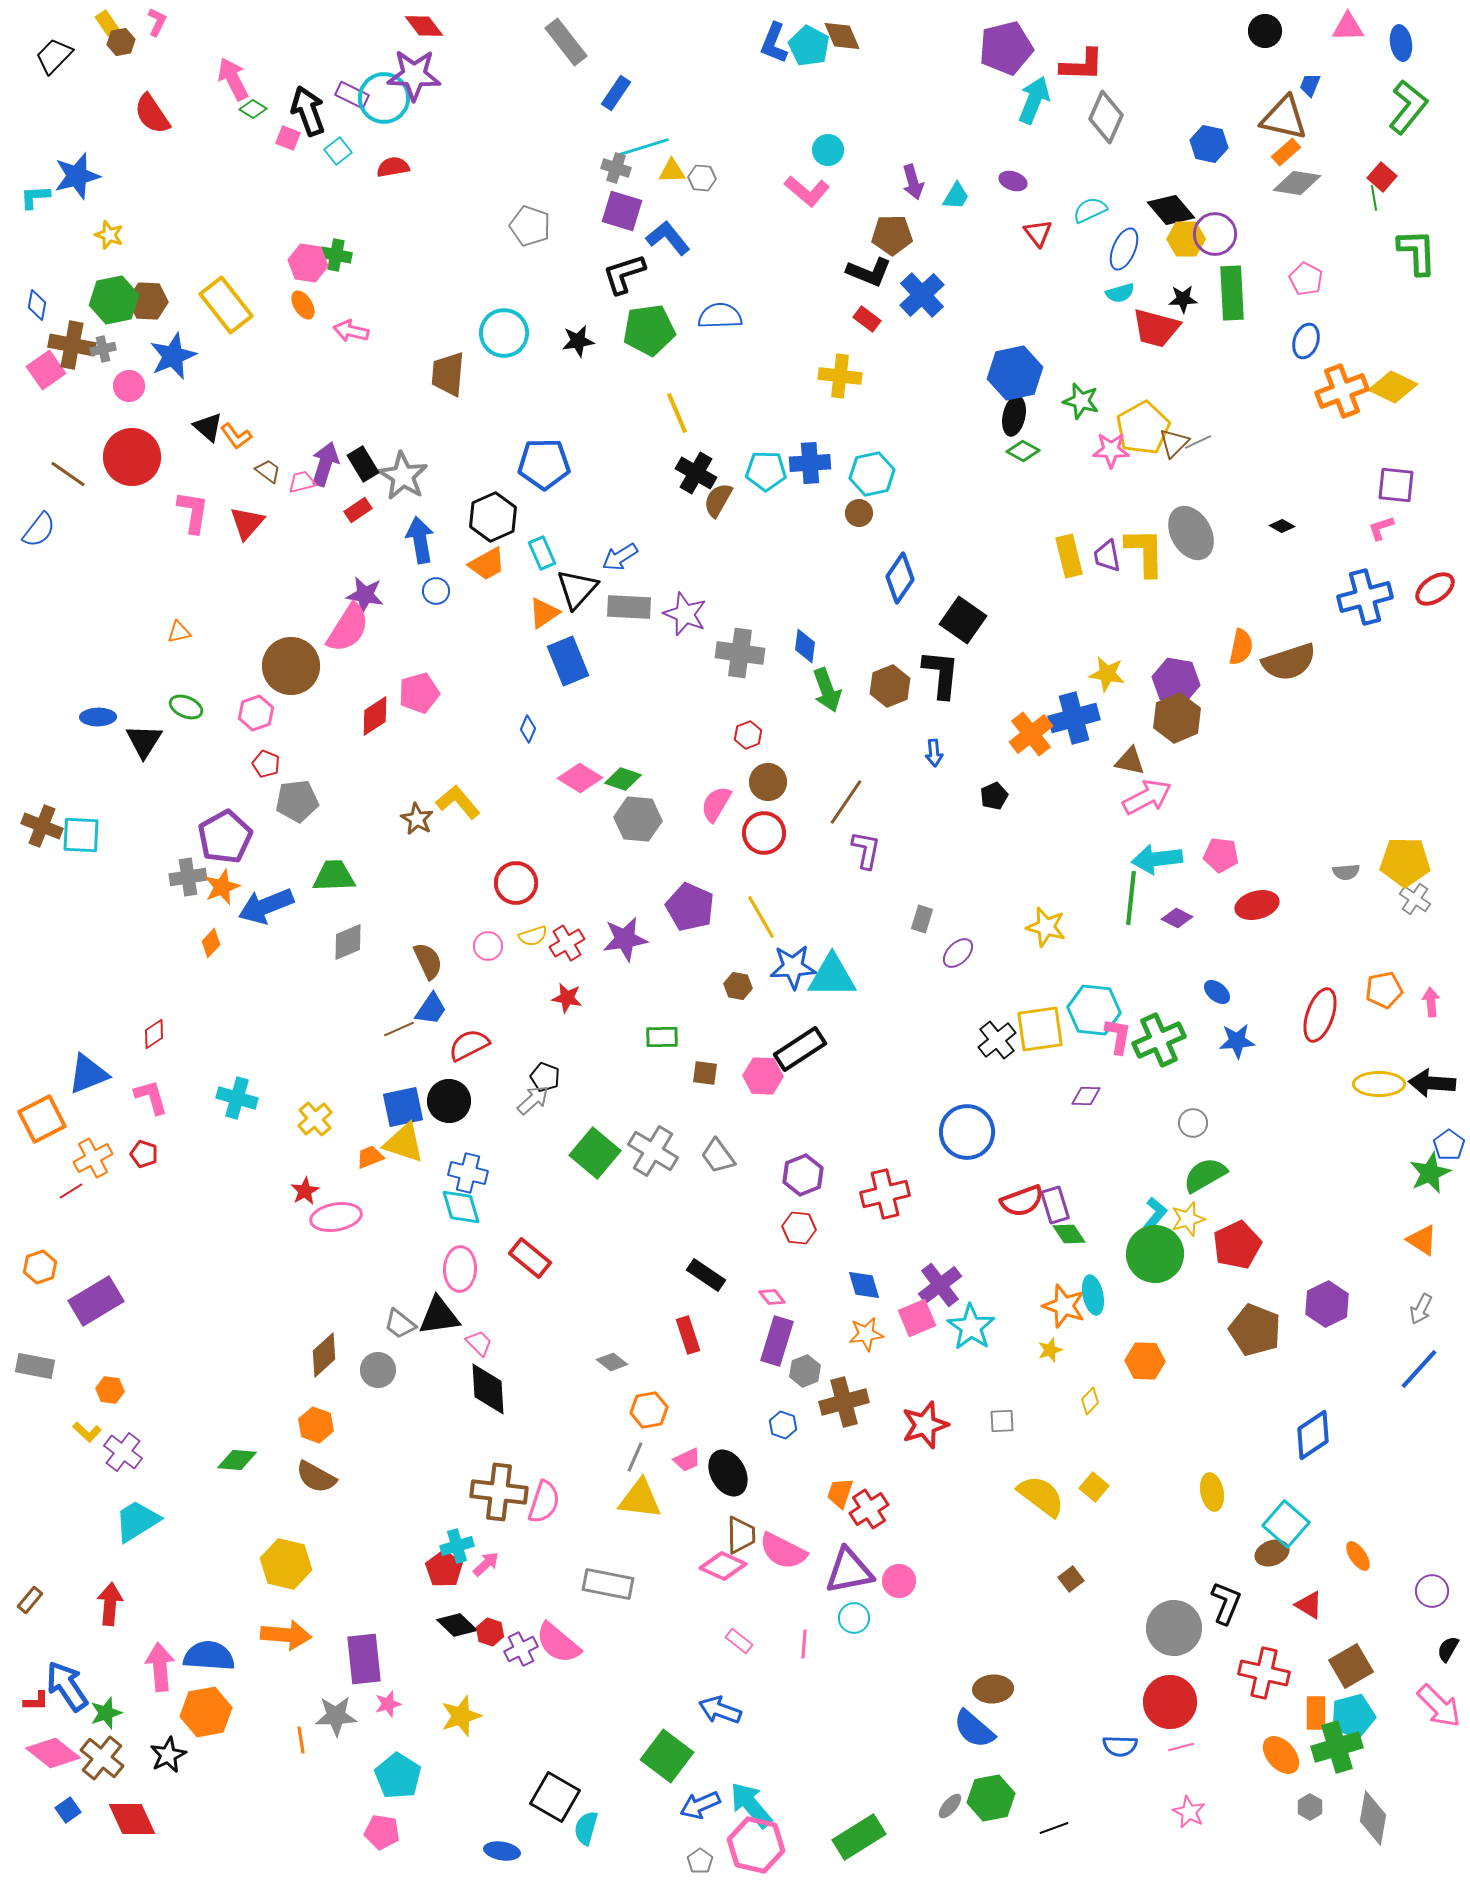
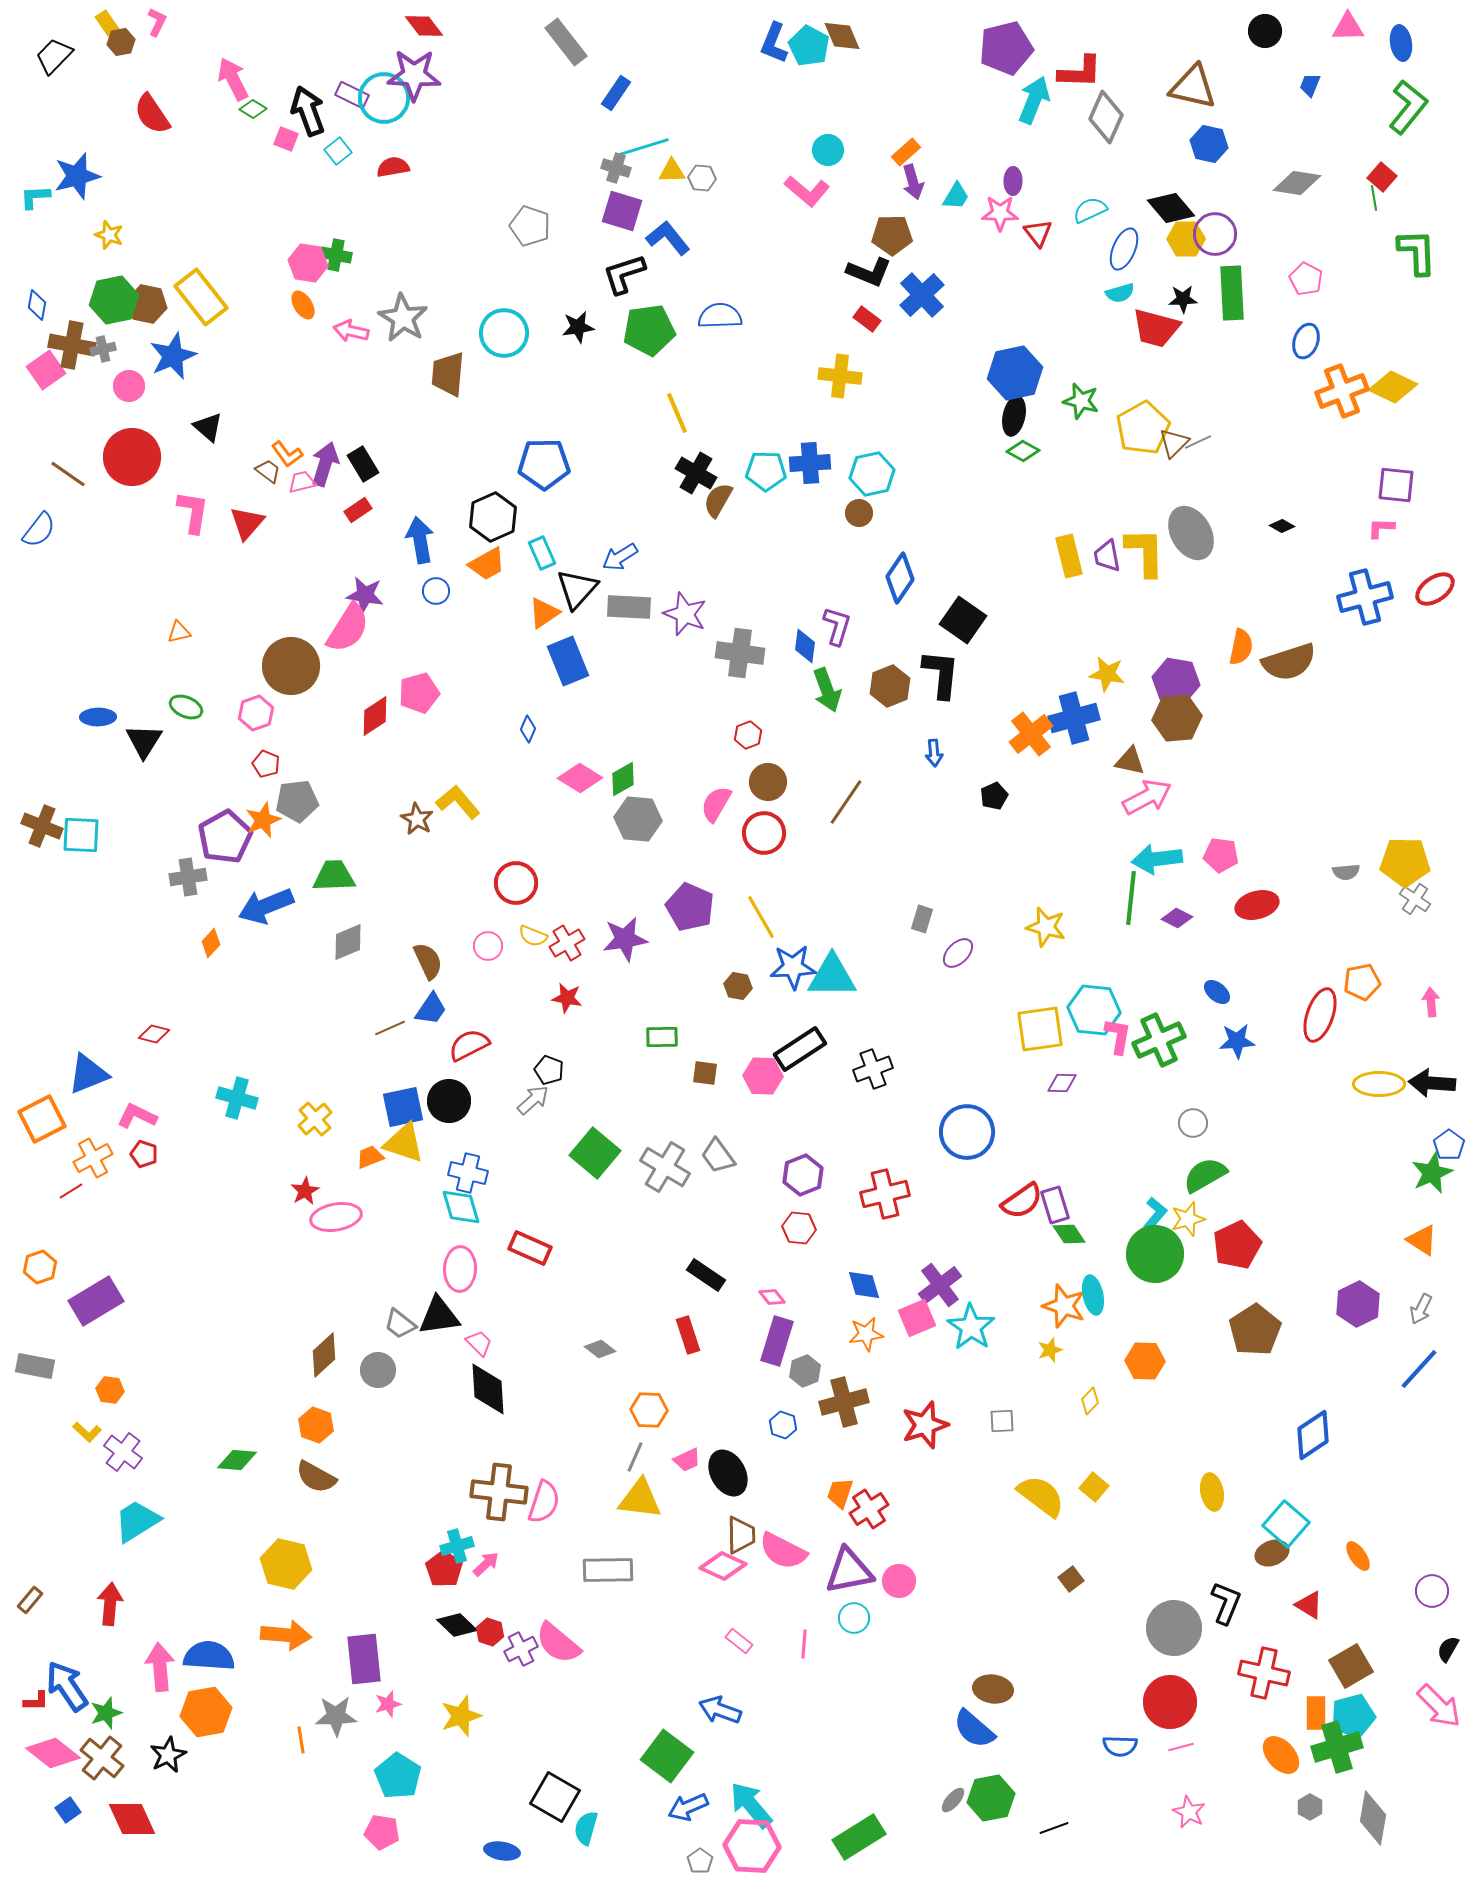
red L-shape at (1082, 65): moved 2 px left, 7 px down
brown triangle at (1284, 118): moved 91 px left, 31 px up
pink square at (288, 138): moved 2 px left, 1 px down
orange rectangle at (1286, 152): moved 380 px left
purple ellipse at (1013, 181): rotated 72 degrees clockwise
black diamond at (1171, 210): moved 2 px up
brown hexagon at (148, 301): moved 1 px left, 3 px down; rotated 9 degrees clockwise
yellow rectangle at (226, 305): moved 25 px left, 8 px up
black star at (578, 341): moved 14 px up
orange L-shape at (236, 436): moved 51 px right, 18 px down
pink star at (1111, 450): moved 111 px left, 237 px up
gray star at (403, 476): moved 158 px up
pink L-shape at (1381, 528): rotated 20 degrees clockwise
brown hexagon at (1177, 718): rotated 18 degrees clockwise
green diamond at (623, 779): rotated 48 degrees counterclockwise
purple L-shape at (866, 850): moved 29 px left, 224 px up; rotated 6 degrees clockwise
orange star at (222, 887): moved 41 px right, 67 px up
yellow semicircle at (533, 936): rotated 40 degrees clockwise
orange pentagon at (1384, 990): moved 22 px left, 8 px up
brown line at (399, 1029): moved 9 px left, 1 px up
red diamond at (154, 1034): rotated 48 degrees clockwise
black cross at (997, 1040): moved 124 px left, 29 px down; rotated 18 degrees clockwise
black pentagon at (545, 1077): moved 4 px right, 7 px up
purple diamond at (1086, 1096): moved 24 px left, 13 px up
pink L-shape at (151, 1097): moved 14 px left, 19 px down; rotated 48 degrees counterclockwise
gray cross at (653, 1151): moved 12 px right, 16 px down
green star at (1430, 1173): moved 2 px right
red semicircle at (1022, 1201): rotated 15 degrees counterclockwise
red rectangle at (530, 1258): moved 10 px up; rotated 15 degrees counterclockwise
purple hexagon at (1327, 1304): moved 31 px right
brown pentagon at (1255, 1330): rotated 18 degrees clockwise
gray diamond at (612, 1362): moved 12 px left, 13 px up
orange hexagon at (649, 1410): rotated 12 degrees clockwise
gray rectangle at (608, 1584): moved 14 px up; rotated 12 degrees counterclockwise
brown ellipse at (993, 1689): rotated 12 degrees clockwise
blue arrow at (700, 1805): moved 12 px left, 2 px down
gray ellipse at (950, 1806): moved 3 px right, 6 px up
pink hexagon at (756, 1845): moved 4 px left, 1 px down; rotated 10 degrees counterclockwise
